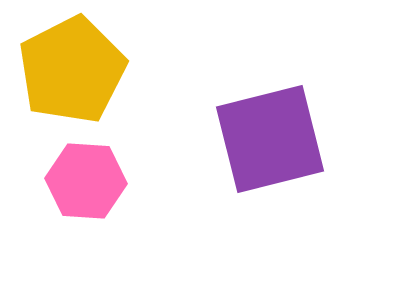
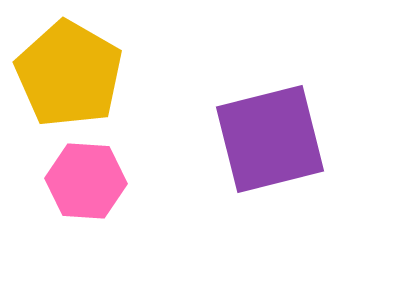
yellow pentagon: moved 3 px left, 4 px down; rotated 15 degrees counterclockwise
